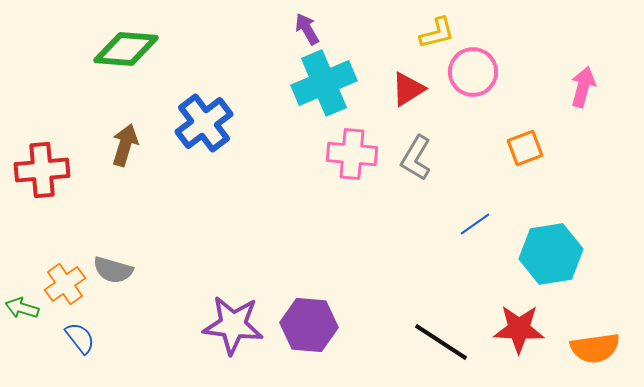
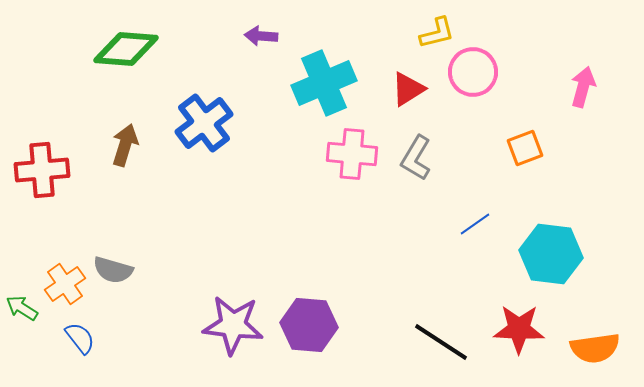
purple arrow: moved 46 px left, 7 px down; rotated 56 degrees counterclockwise
cyan hexagon: rotated 16 degrees clockwise
green arrow: rotated 16 degrees clockwise
